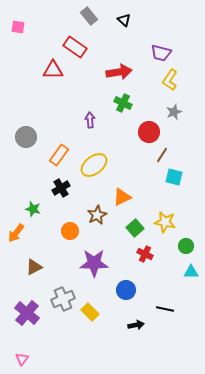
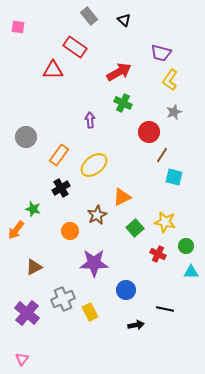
red arrow: rotated 20 degrees counterclockwise
orange arrow: moved 3 px up
red cross: moved 13 px right
yellow rectangle: rotated 18 degrees clockwise
